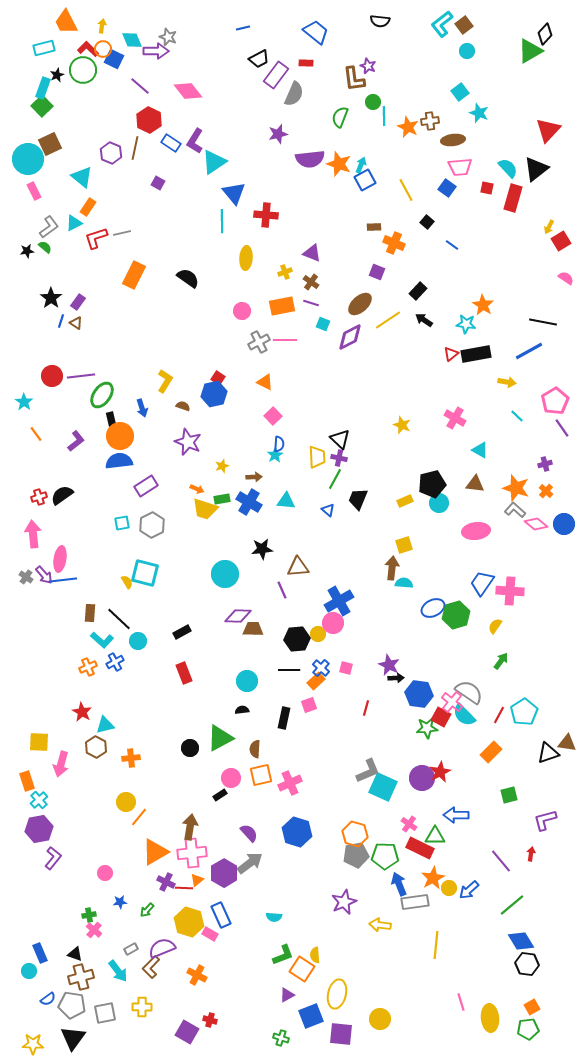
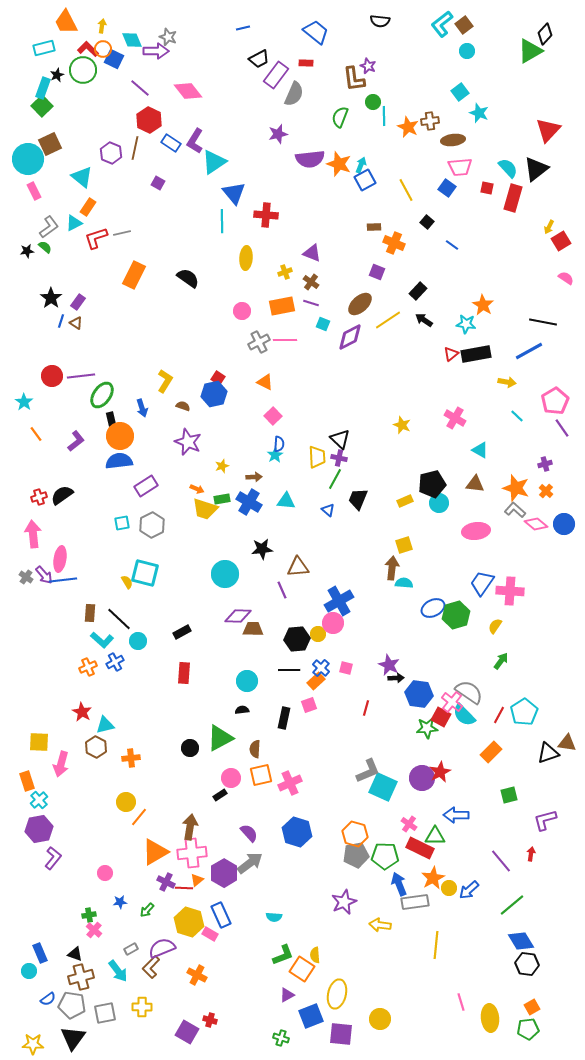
purple line at (140, 86): moved 2 px down
red rectangle at (184, 673): rotated 25 degrees clockwise
